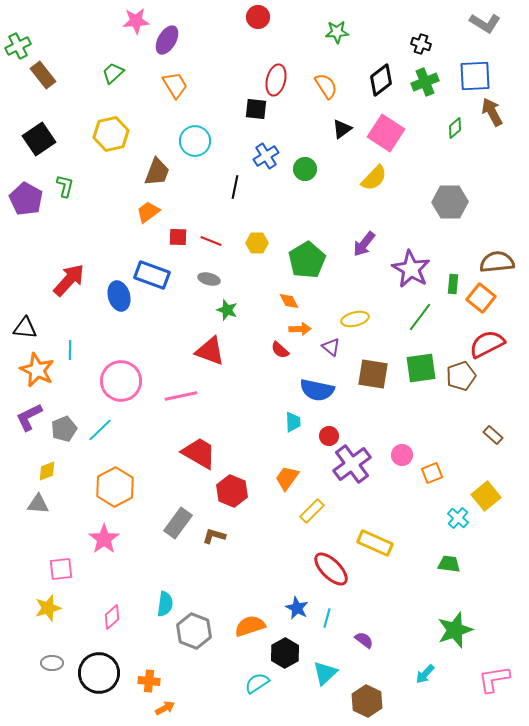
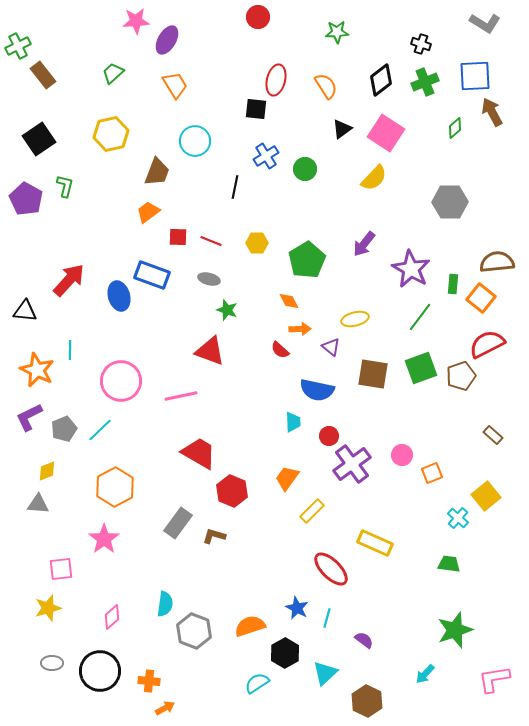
black triangle at (25, 328): moved 17 px up
green square at (421, 368): rotated 12 degrees counterclockwise
black circle at (99, 673): moved 1 px right, 2 px up
